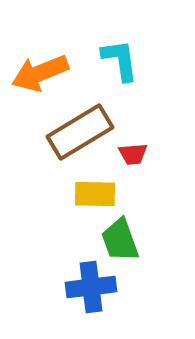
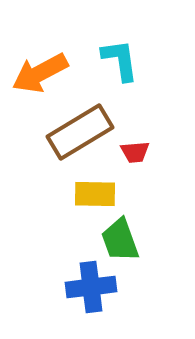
orange arrow: rotated 6 degrees counterclockwise
red trapezoid: moved 2 px right, 2 px up
